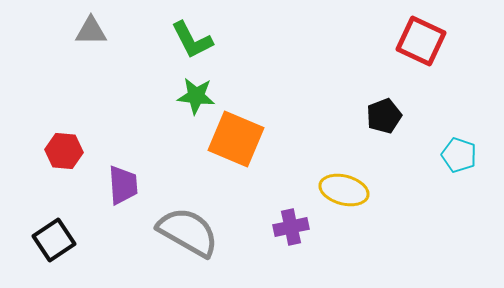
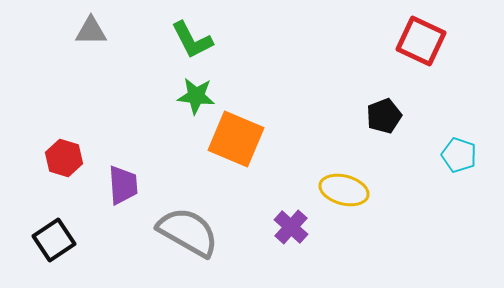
red hexagon: moved 7 px down; rotated 12 degrees clockwise
purple cross: rotated 36 degrees counterclockwise
